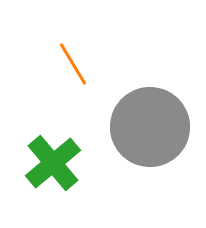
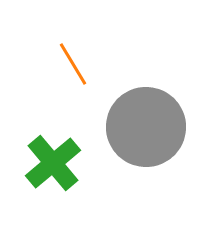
gray circle: moved 4 px left
